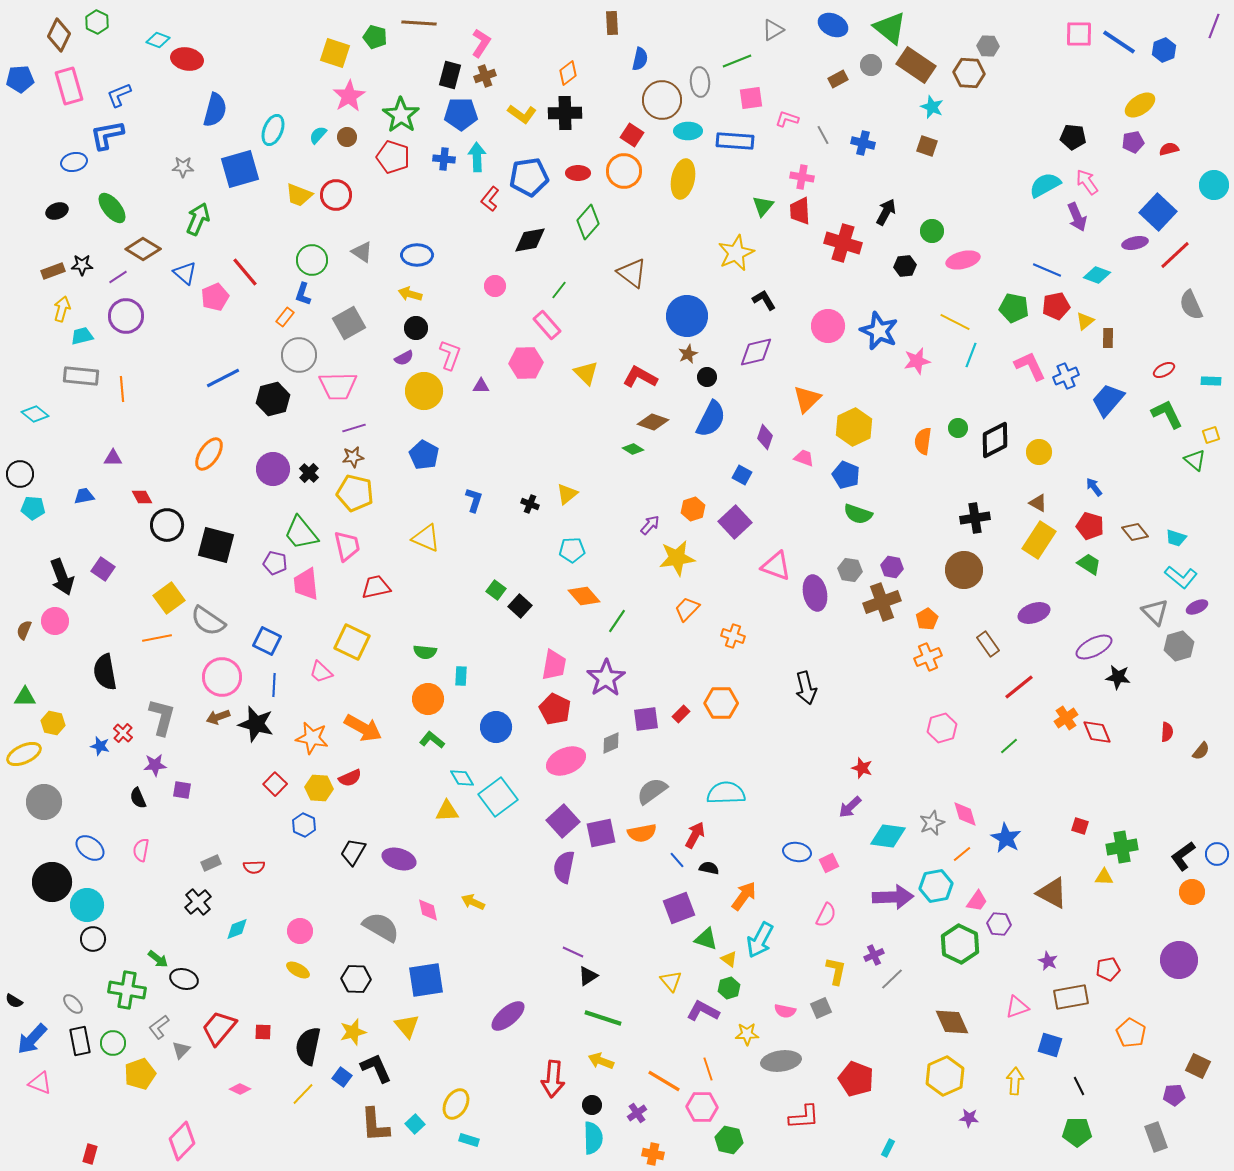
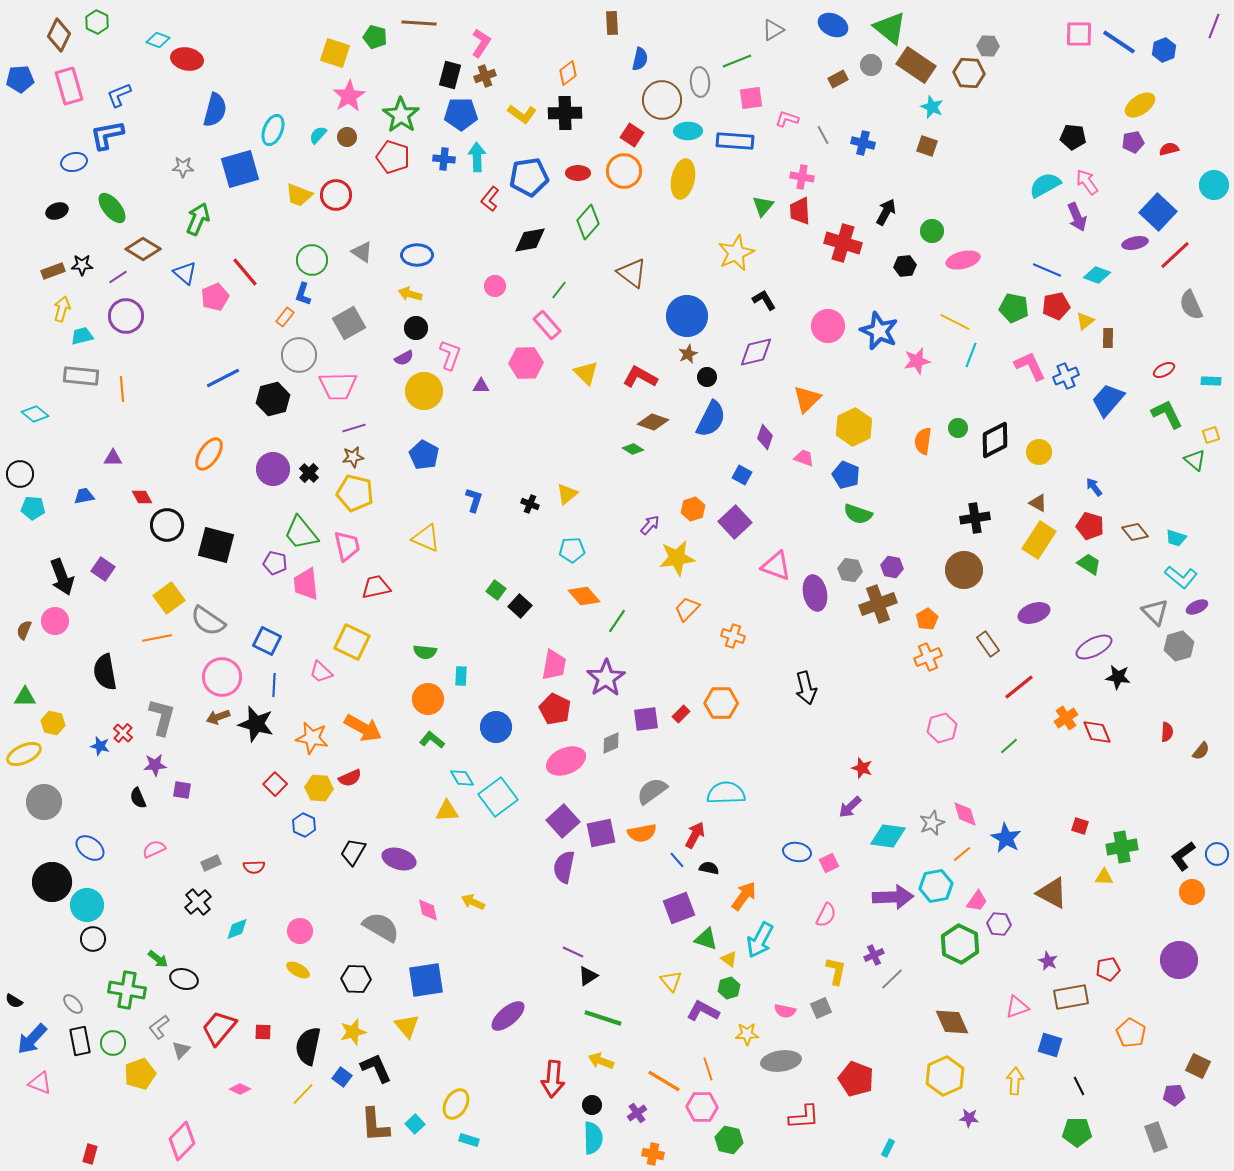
brown cross at (882, 602): moved 4 px left, 2 px down
pink semicircle at (141, 850): moved 13 px right, 1 px up; rotated 55 degrees clockwise
